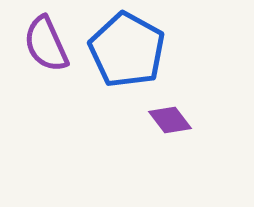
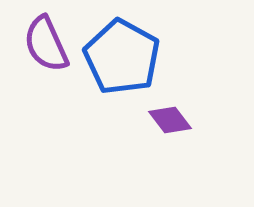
blue pentagon: moved 5 px left, 7 px down
